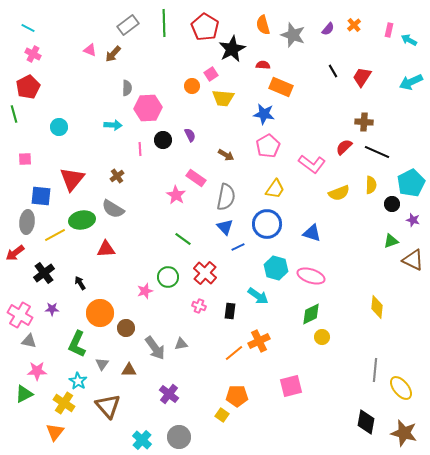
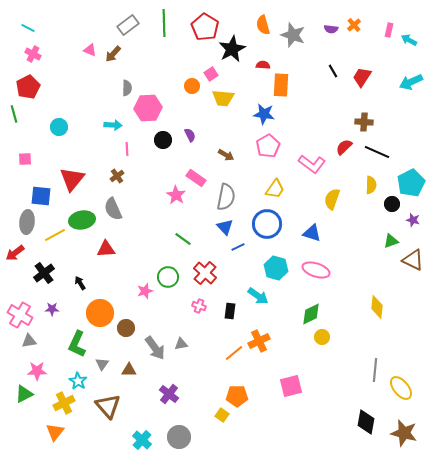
purple semicircle at (328, 29): moved 3 px right; rotated 56 degrees clockwise
orange rectangle at (281, 87): moved 2 px up; rotated 70 degrees clockwise
pink line at (140, 149): moved 13 px left
yellow semicircle at (339, 193): moved 7 px left, 6 px down; rotated 130 degrees clockwise
gray semicircle at (113, 209): rotated 35 degrees clockwise
pink ellipse at (311, 276): moved 5 px right, 6 px up
gray triangle at (29, 341): rotated 21 degrees counterclockwise
yellow cross at (64, 403): rotated 30 degrees clockwise
